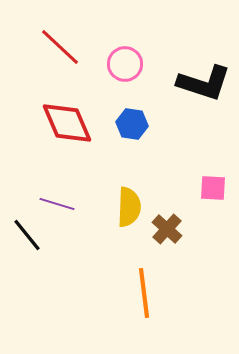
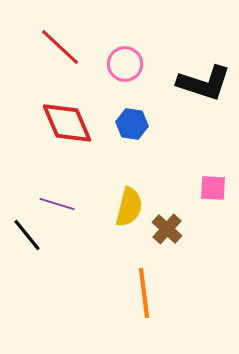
yellow semicircle: rotated 12 degrees clockwise
